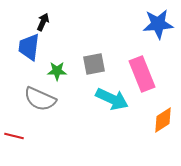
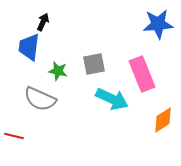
green star: moved 1 px right; rotated 12 degrees clockwise
